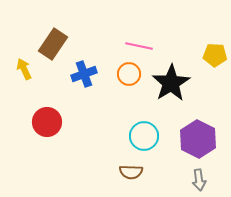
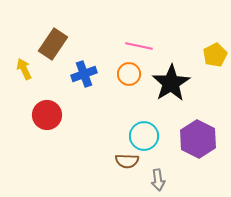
yellow pentagon: rotated 30 degrees counterclockwise
red circle: moved 7 px up
brown semicircle: moved 4 px left, 11 px up
gray arrow: moved 41 px left
